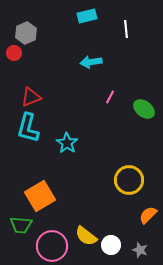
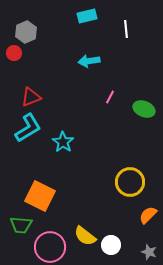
gray hexagon: moved 1 px up
cyan arrow: moved 2 px left, 1 px up
green ellipse: rotated 15 degrees counterclockwise
cyan L-shape: rotated 136 degrees counterclockwise
cyan star: moved 4 px left, 1 px up
yellow circle: moved 1 px right, 2 px down
orange square: rotated 32 degrees counterclockwise
yellow semicircle: moved 1 px left
pink circle: moved 2 px left, 1 px down
gray star: moved 9 px right, 2 px down
